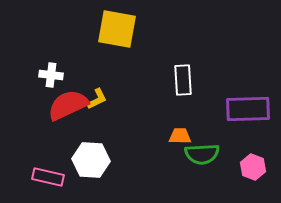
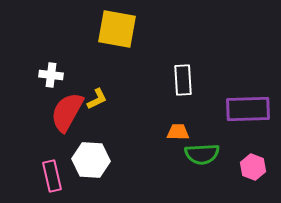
red semicircle: moved 1 px left, 7 px down; rotated 36 degrees counterclockwise
orange trapezoid: moved 2 px left, 4 px up
pink rectangle: moved 4 px right, 1 px up; rotated 64 degrees clockwise
